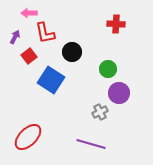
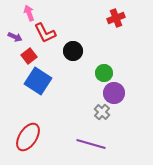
pink arrow: rotated 70 degrees clockwise
red cross: moved 6 px up; rotated 24 degrees counterclockwise
red L-shape: rotated 15 degrees counterclockwise
purple arrow: rotated 88 degrees clockwise
black circle: moved 1 px right, 1 px up
green circle: moved 4 px left, 4 px down
blue square: moved 13 px left, 1 px down
purple circle: moved 5 px left
gray cross: moved 2 px right; rotated 21 degrees counterclockwise
red ellipse: rotated 12 degrees counterclockwise
